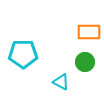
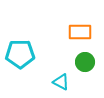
orange rectangle: moved 9 px left
cyan pentagon: moved 3 px left
